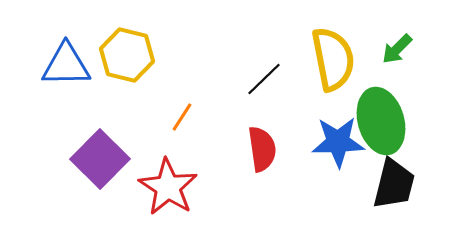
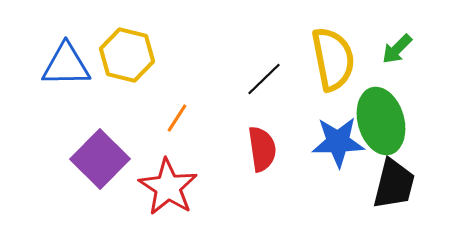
orange line: moved 5 px left, 1 px down
